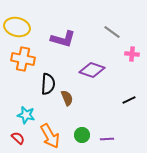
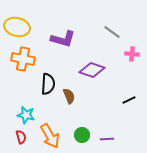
brown semicircle: moved 2 px right, 2 px up
red semicircle: moved 3 px right, 1 px up; rotated 32 degrees clockwise
